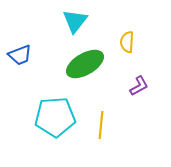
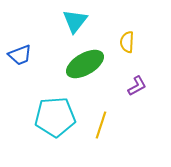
purple L-shape: moved 2 px left
yellow line: rotated 12 degrees clockwise
